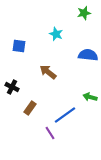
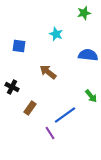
green arrow: moved 1 px right, 1 px up; rotated 144 degrees counterclockwise
